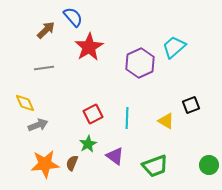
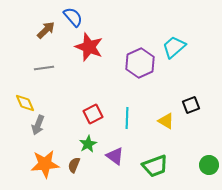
red star: rotated 20 degrees counterclockwise
gray arrow: rotated 132 degrees clockwise
brown semicircle: moved 2 px right, 2 px down
